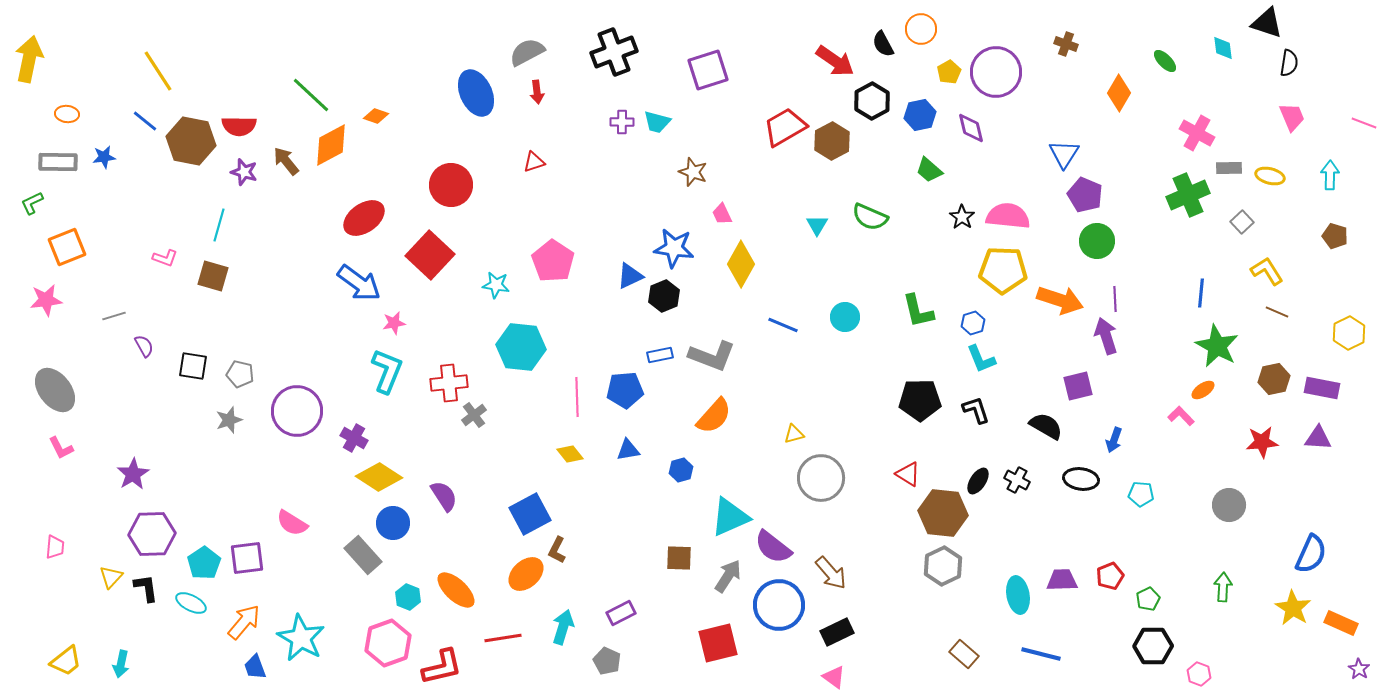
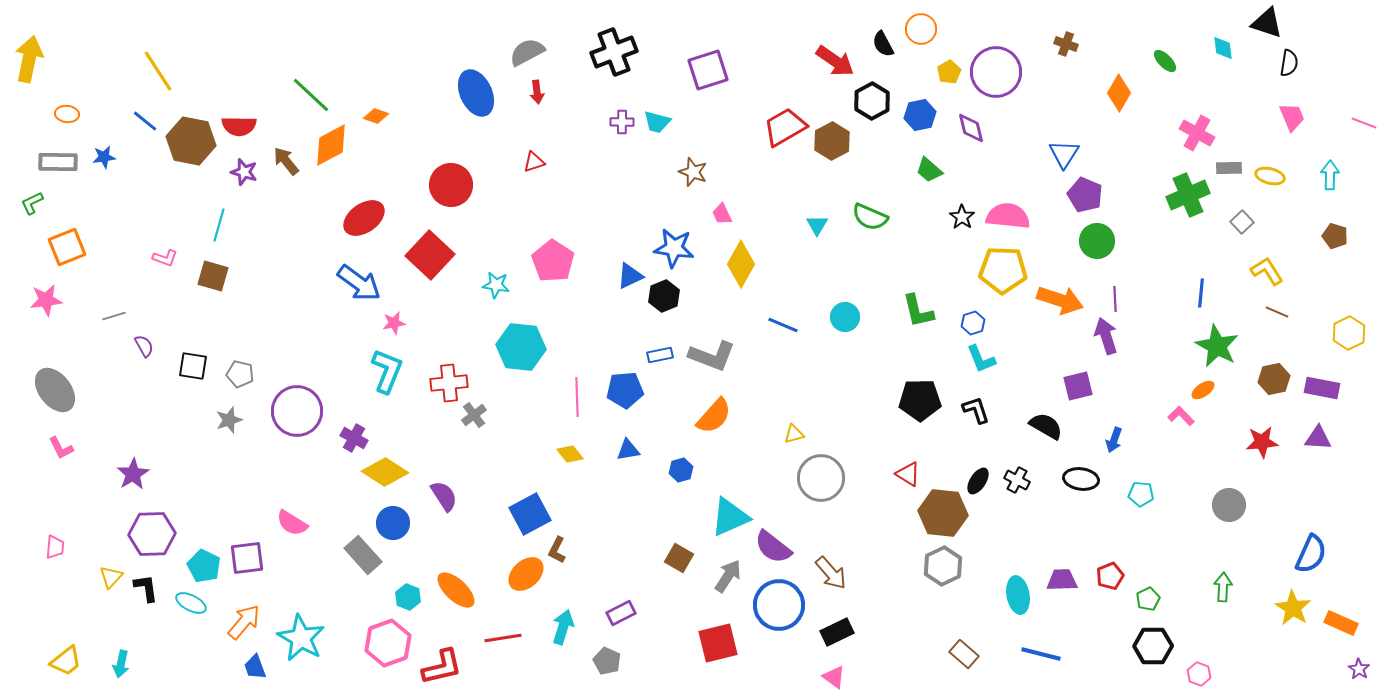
yellow diamond at (379, 477): moved 6 px right, 5 px up
brown square at (679, 558): rotated 28 degrees clockwise
cyan pentagon at (204, 563): moved 3 px down; rotated 12 degrees counterclockwise
